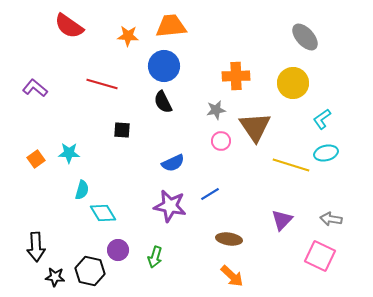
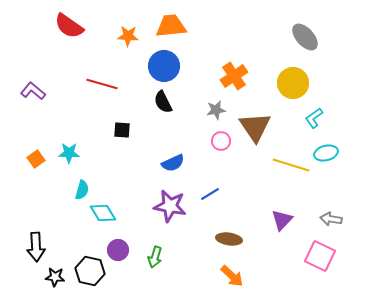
orange cross: moved 2 px left; rotated 32 degrees counterclockwise
purple L-shape: moved 2 px left, 3 px down
cyan L-shape: moved 8 px left, 1 px up
